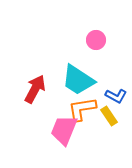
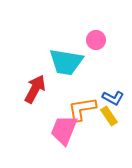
cyan trapezoid: moved 12 px left, 18 px up; rotated 24 degrees counterclockwise
blue L-shape: moved 3 px left, 2 px down
